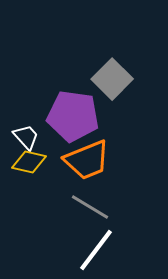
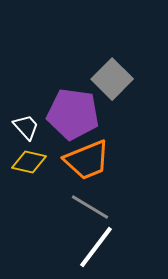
purple pentagon: moved 2 px up
white trapezoid: moved 10 px up
white line: moved 3 px up
